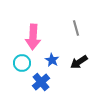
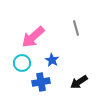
pink arrow: rotated 45 degrees clockwise
black arrow: moved 20 px down
blue cross: rotated 30 degrees clockwise
